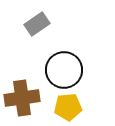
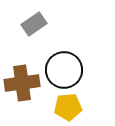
gray rectangle: moved 3 px left
brown cross: moved 15 px up
